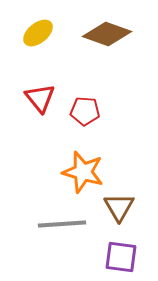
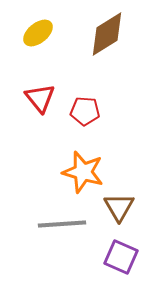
brown diamond: rotated 51 degrees counterclockwise
purple square: rotated 16 degrees clockwise
